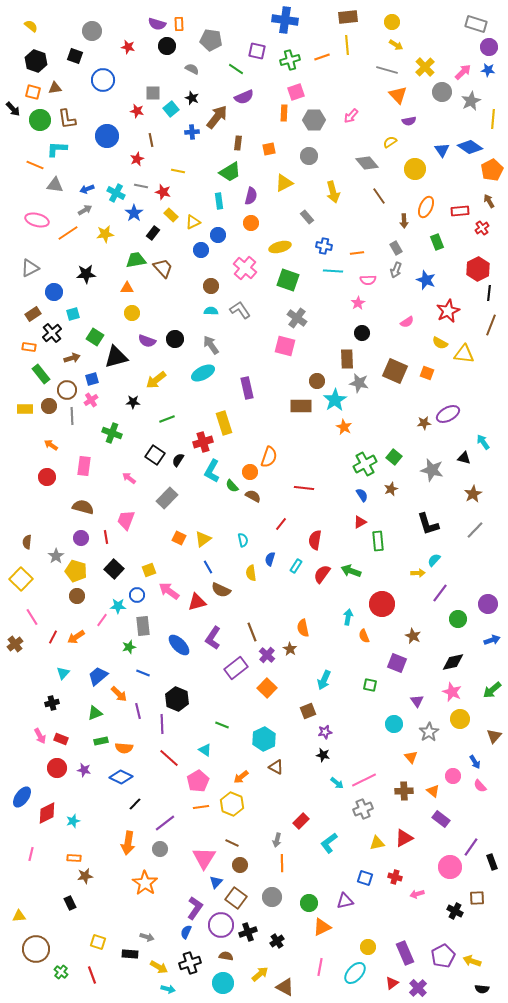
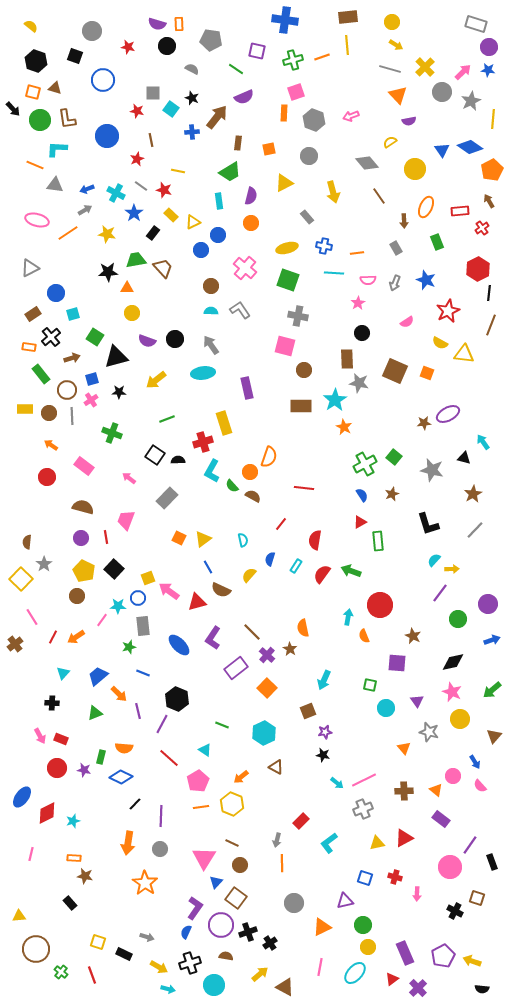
green cross at (290, 60): moved 3 px right
gray line at (387, 70): moved 3 px right, 1 px up
brown triangle at (55, 88): rotated 24 degrees clockwise
cyan square at (171, 109): rotated 14 degrees counterclockwise
pink arrow at (351, 116): rotated 28 degrees clockwise
gray hexagon at (314, 120): rotated 20 degrees clockwise
gray line at (141, 186): rotated 24 degrees clockwise
red star at (163, 192): moved 1 px right, 2 px up
yellow star at (105, 234): moved 2 px right; rotated 18 degrees clockwise
yellow ellipse at (280, 247): moved 7 px right, 1 px down
gray arrow at (396, 270): moved 1 px left, 13 px down
cyan line at (333, 271): moved 1 px right, 2 px down
black star at (86, 274): moved 22 px right, 2 px up
blue circle at (54, 292): moved 2 px right, 1 px down
gray cross at (297, 318): moved 1 px right, 2 px up; rotated 24 degrees counterclockwise
black cross at (52, 333): moved 1 px left, 4 px down
cyan ellipse at (203, 373): rotated 20 degrees clockwise
brown circle at (317, 381): moved 13 px left, 11 px up
black star at (133, 402): moved 14 px left, 10 px up
brown circle at (49, 406): moved 7 px down
black semicircle at (178, 460): rotated 56 degrees clockwise
pink rectangle at (84, 466): rotated 60 degrees counterclockwise
brown star at (391, 489): moved 1 px right, 5 px down
gray star at (56, 556): moved 12 px left, 8 px down
yellow square at (149, 570): moved 1 px left, 8 px down
yellow pentagon at (76, 571): moved 8 px right; rotated 10 degrees clockwise
yellow semicircle at (251, 573): moved 2 px left, 2 px down; rotated 49 degrees clockwise
yellow arrow at (418, 573): moved 34 px right, 4 px up
blue circle at (137, 595): moved 1 px right, 3 px down
red circle at (382, 604): moved 2 px left, 1 px down
brown line at (252, 632): rotated 24 degrees counterclockwise
purple square at (397, 663): rotated 18 degrees counterclockwise
black cross at (52, 703): rotated 16 degrees clockwise
purple line at (162, 724): rotated 30 degrees clockwise
cyan circle at (394, 724): moved 8 px left, 16 px up
gray star at (429, 732): rotated 24 degrees counterclockwise
cyan hexagon at (264, 739): moved 6 px up
green rectangle at (101, 741): moved 16 px down; rotated 64 degrees counterclockwise
orange triangle at (411, 757): moved 7 px left, 9 px up
orange triangle at (433, 791): moved 3 px right, 1 px up
purple line at (165, 823): moved 4 px left, 7 px up; rotated 50 degrees counterclockwise
purple line at (471, 847): moved 1 px left, 2 px up
brown star at (85, 876): rotated 21 degrees clockwise
pink arrow at (417, 894): rotated 72 degrees counterclockwise
gray circle at (272, 897): moved 22 px right, 6 px down
brown square at (477, 898): rotated 21 degrees clockwise
black rectangle at (70, 903): rotated 16 degrees counterclockwise
green circle at (309, 903): moved 54 px right, 22 px down
black cross at (277, 941): moved 7 px left, 2 px down
black rectangle at (130, 954): moved 6 px left; rotated 21 degrees clockwise
cyan circle at (223, 983): moved 9 px left, 2 px down
red triangle at (392, 983): moved 4 px up
